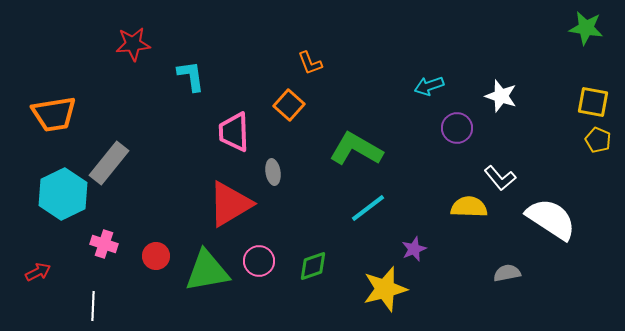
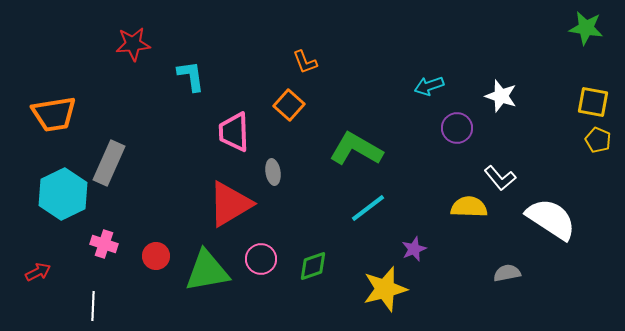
orange L-shape: moved 5 px left, 1 px up
gray rectangle: rotated 15 degrees counterclockwise
pink circle: moved 2 px right, 2 px up
